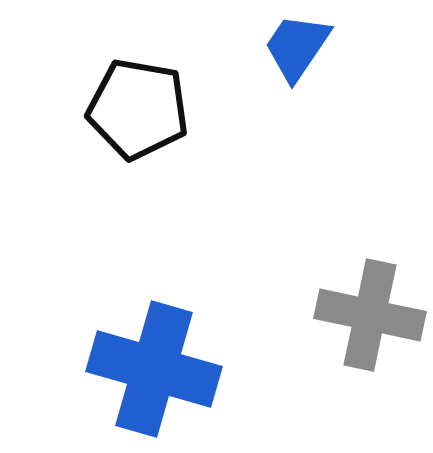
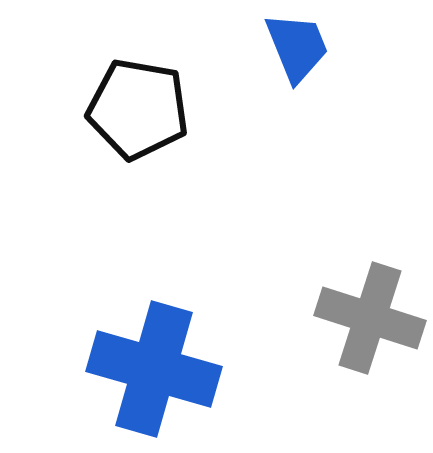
blue trapezoid: rotated 124 degrees clockwise
gray cross: moved 3 px down; rotated 6 degrees clockwise
